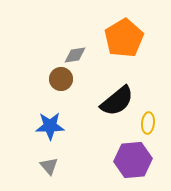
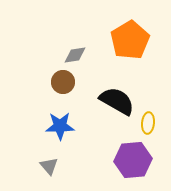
orange pentagon: moved 6 px right, 2 px down
brown circle: moved 2 px right, 3 px down
black semicircle: rotated 111 degrees counterclockwise
blue star: moved 10 px right
